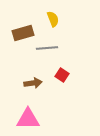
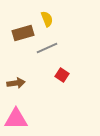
yellow semicircle: moved 6 px left
gray line: rotated 20 degrees counterclockwise
brown arrow: moved 17 px left
pink triangle: moved 12 px left
